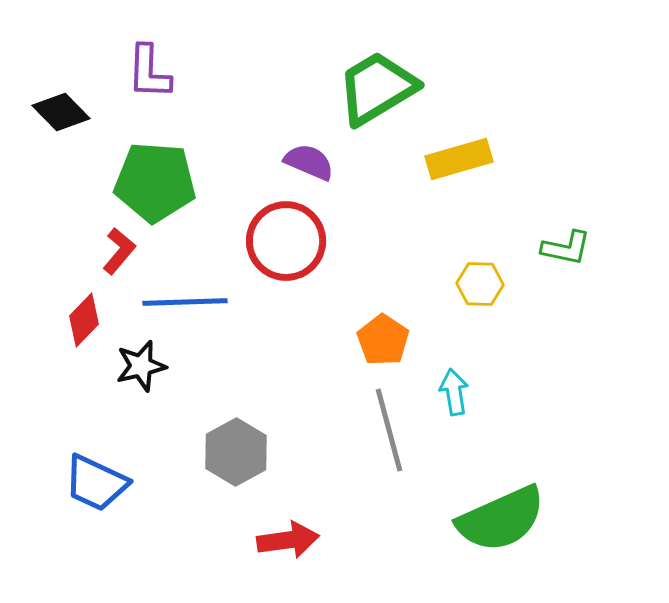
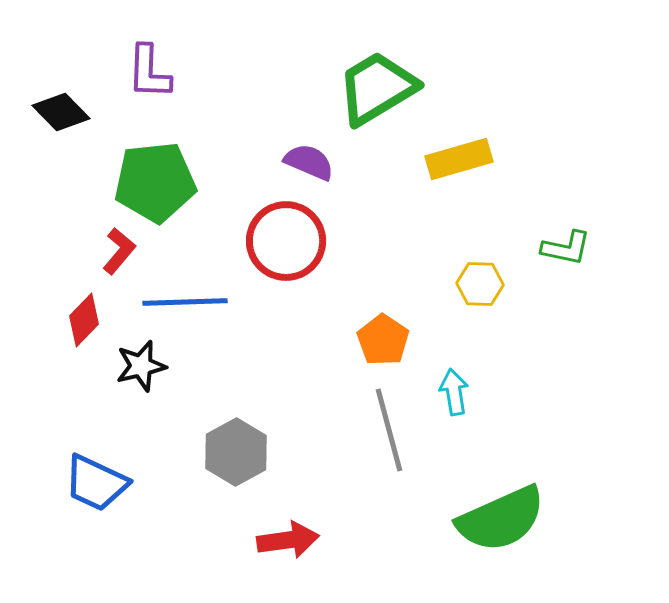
green pentagon: rotated 10 degrees counterclockwise
